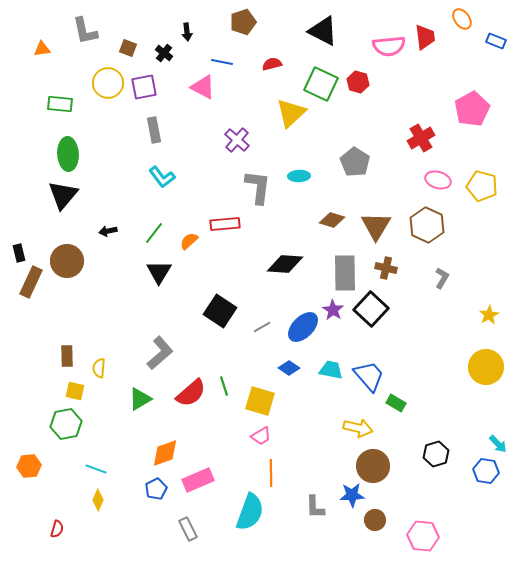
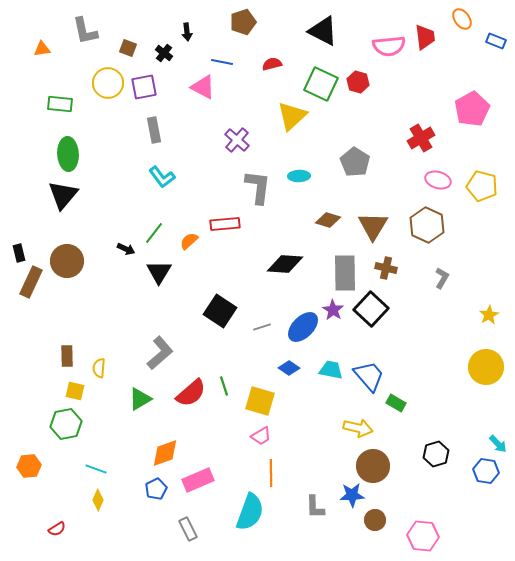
yellow triangle at (291, 113): moved 1 px right, 3 px down
brown diamond at (332, 220): moved 4 px left
brown triangle at (376, 226): moved 3 px left
black arrow at (108, 231): moved 18 px right, 18 px down; rotated 144 degrees counterclockwise
gray line at (262, 327): rotated 12 degrees clockwise
red semicircle at (57, 529): rotated 42 degrees clockwise
